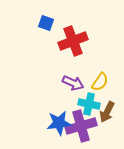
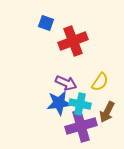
purple arrow: moved 7 px left
cyan cross: moved 9 px left
blue star: moved 20 px up
